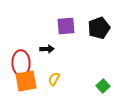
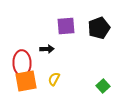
red ellipse: moved 1 px right
